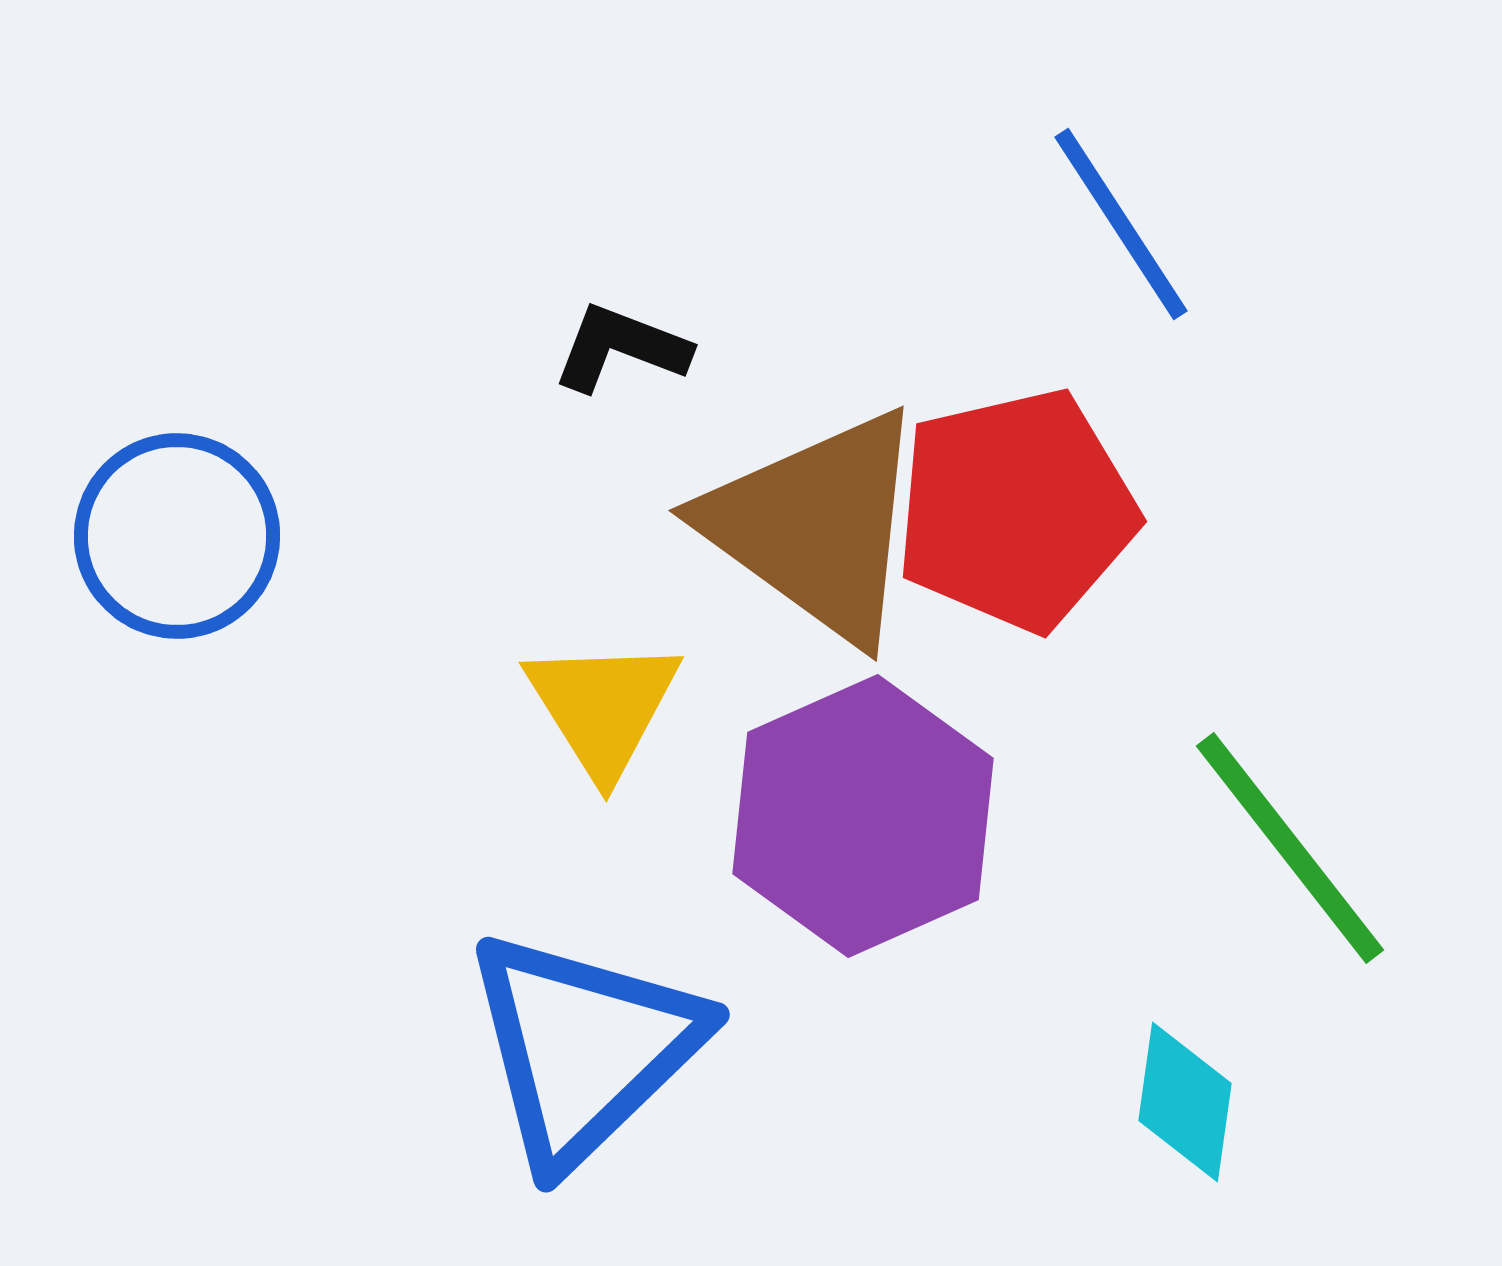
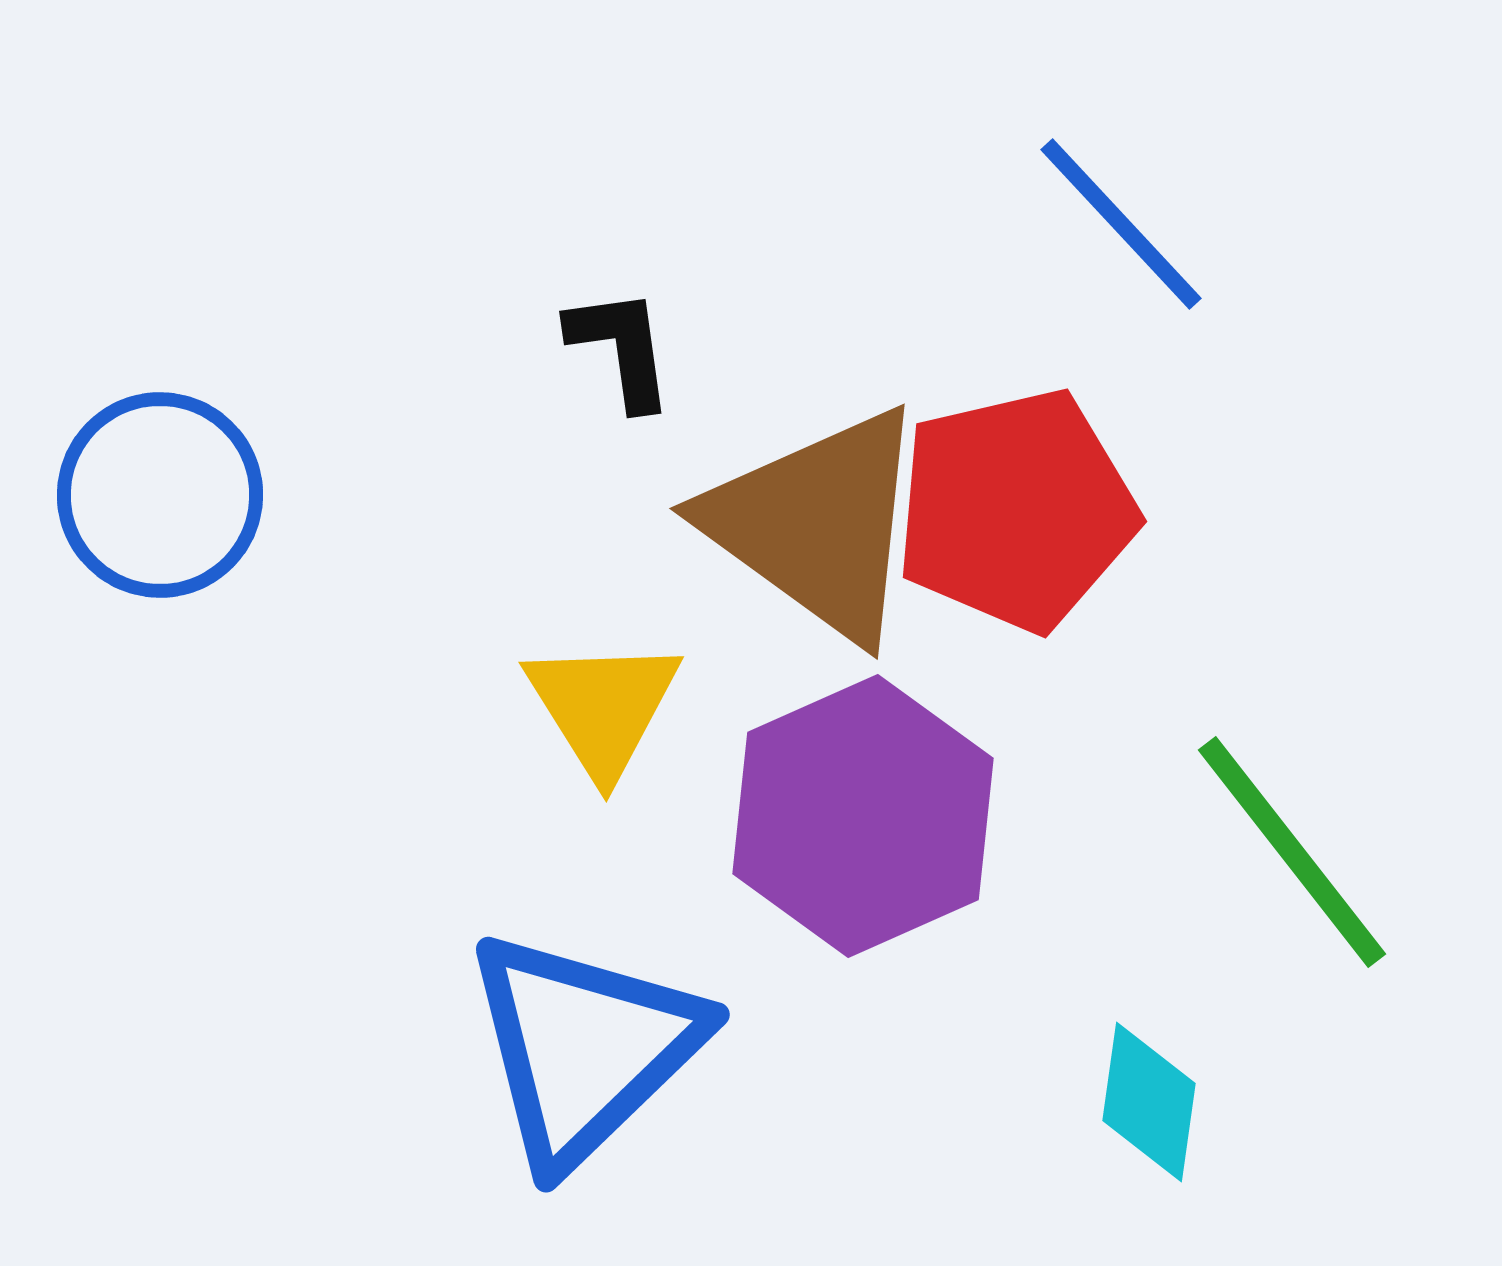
blue line: rotated 10 degrees counterclockwise
black L-shape: rotated 61 degrees clockwise
brown triangle: moved 1 px right, 2 px up
blue circle: moved 17 px left, 41 px up
green line: moved 2 px right, 4 px down
cyan diamond: moved 36 px left
